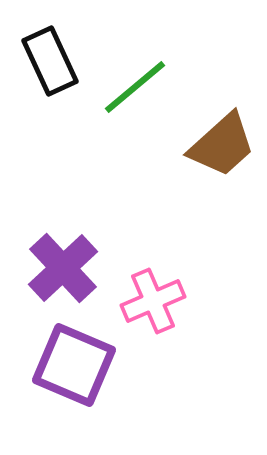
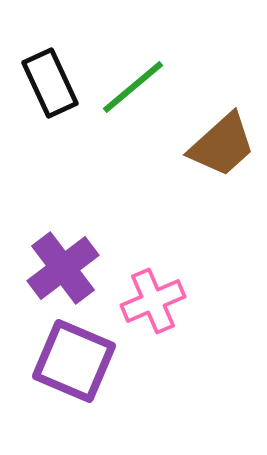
black rectangle: moved 22 px down
green line: moved 2 px left
purple cross: rotated 6 degrees clockwise
purple square: moved 4 px up
